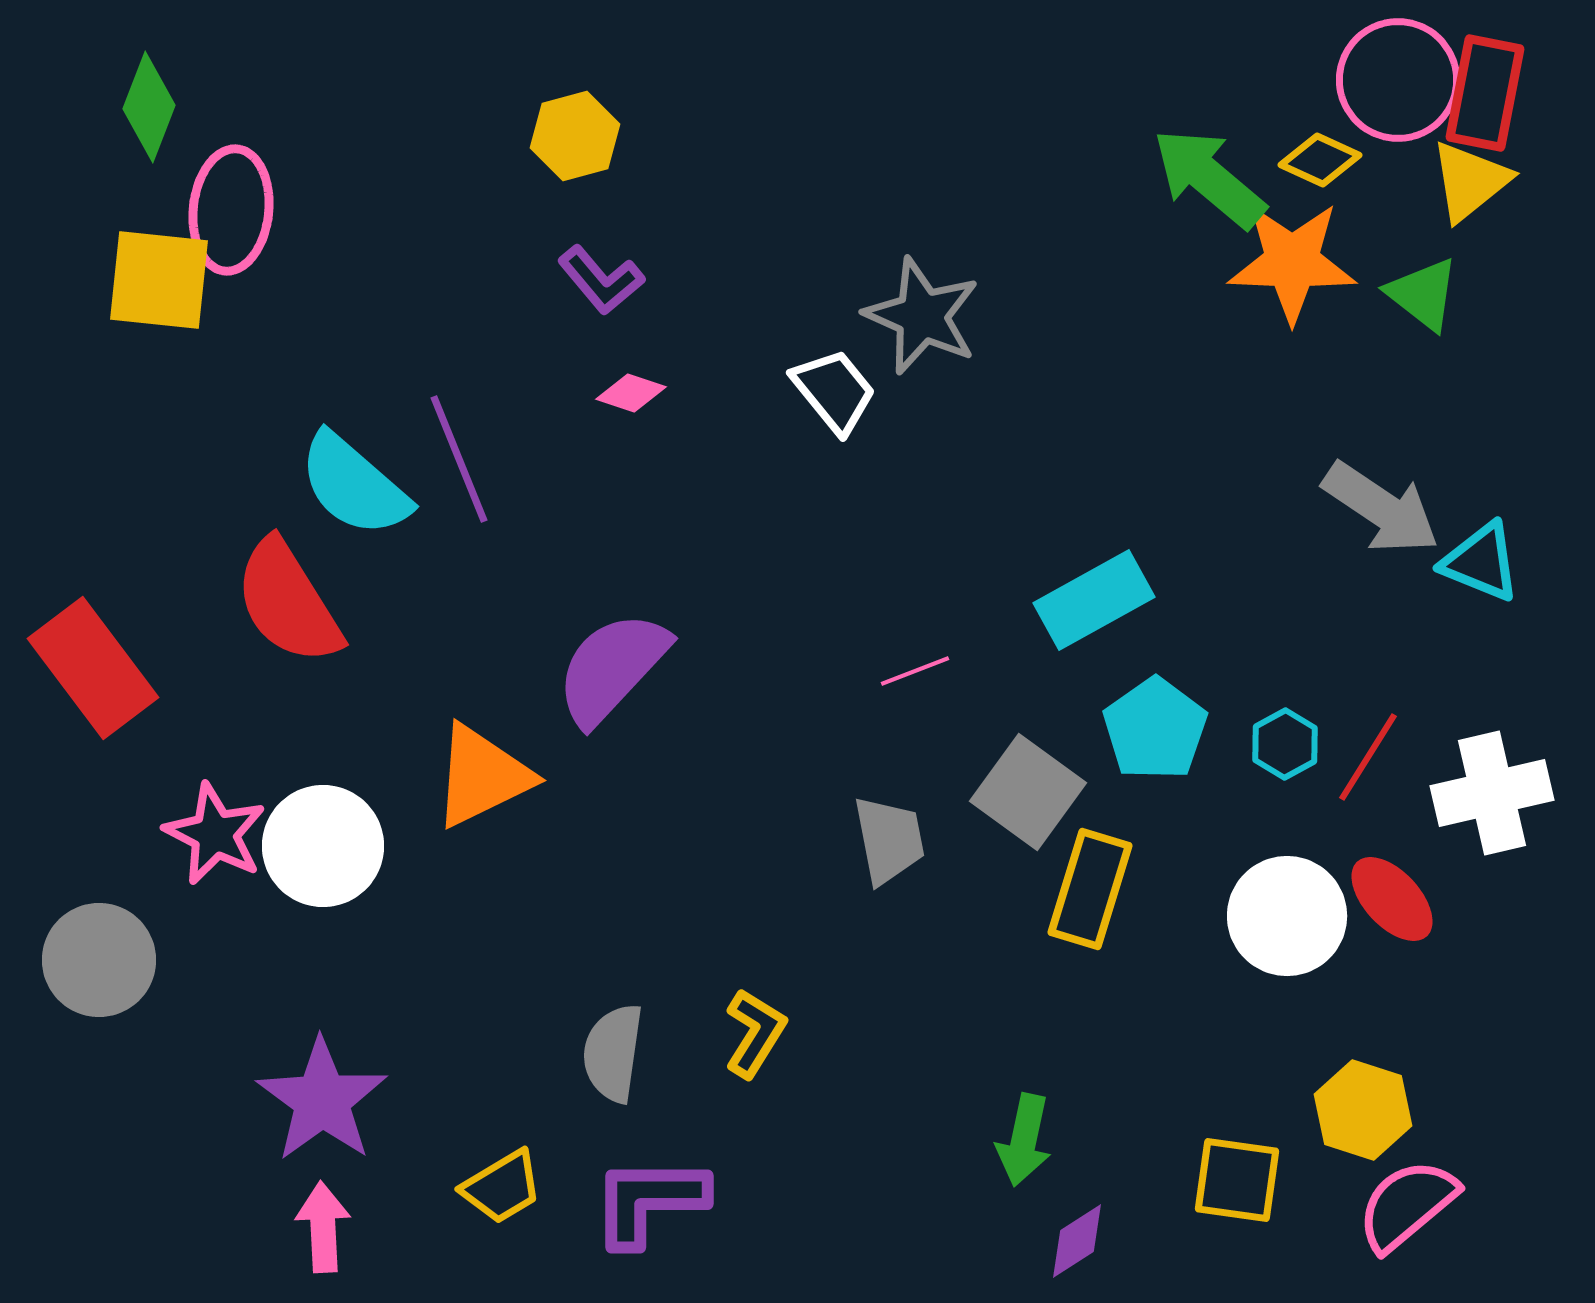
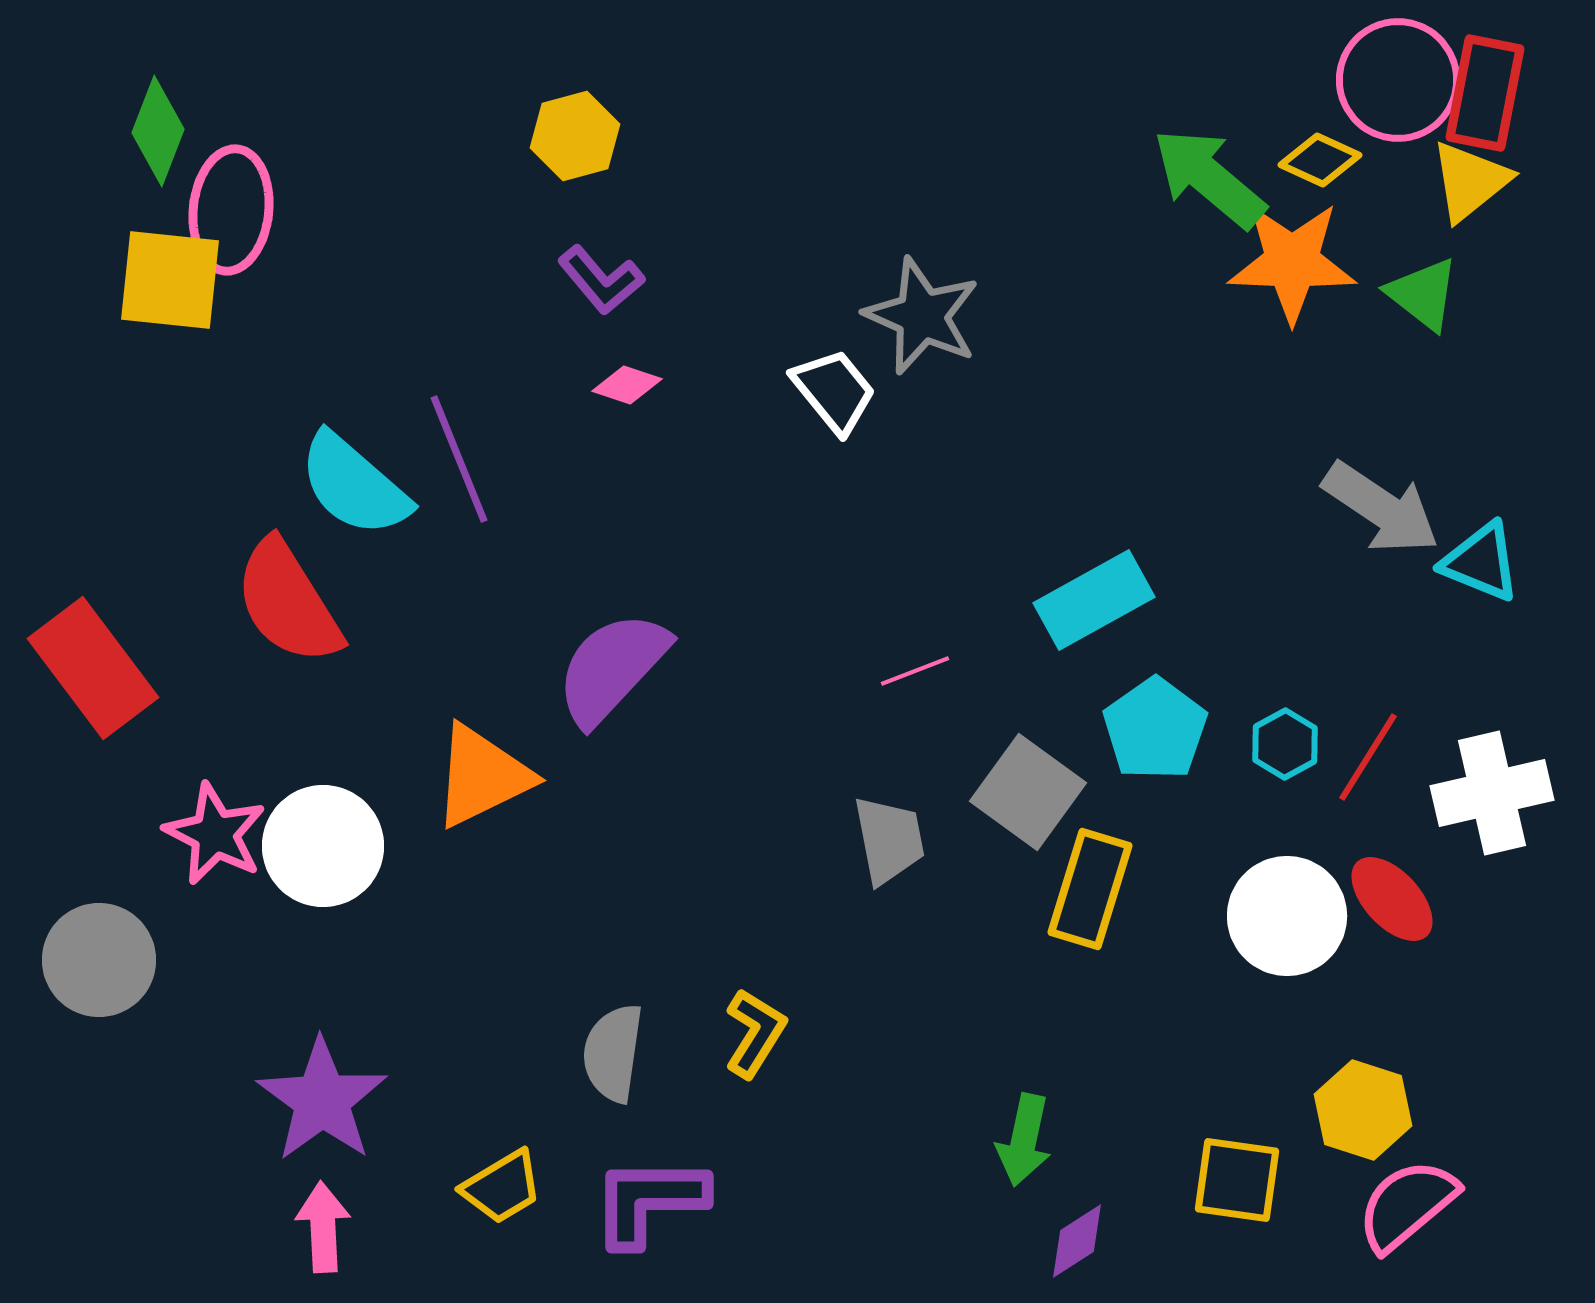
green diamond at (149, 107): moved 9 px right, 24 px down
yellow square at (159, 280): moved 11 px right
pink diamond at (631, 393): moved 4 px left, 8 px up
